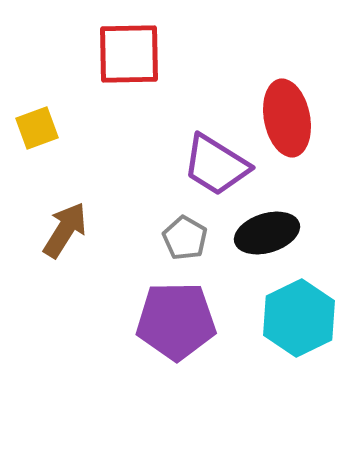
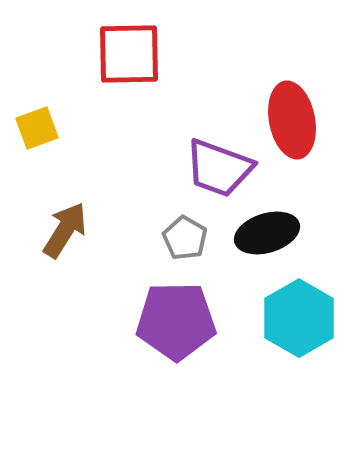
red ellipse: moved 5 px right, 2 px down
purple trapezoid: moved 3 px right, 3 px down; rotated 12 degrees counterclockwise
cyan hexagon: rotated 4 degrees counterclockwise
